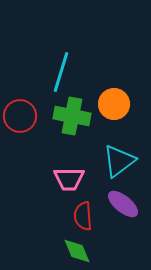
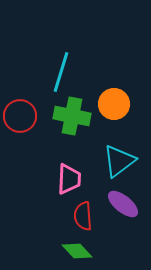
pink trapezoid: rotated 88 degrees counterclockwise
green diamond: rotated 20 degrees counterclockwise
